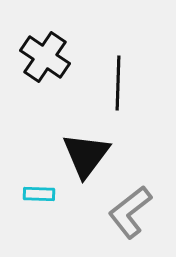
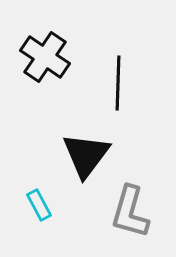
cyan rectangle: moved 11 px down; rotated 60 degrees clockwise
gray L-shape: rotated 36 degrees counterclockwise
